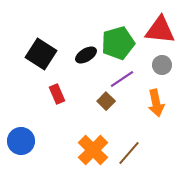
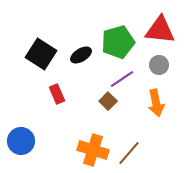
green pentagon: moved 1 px up
black ellipse: moved 5 px left
gray circle: moved 3 px left
brown square: moved 2 px right
orange cross: rotated 28 degrees counterclockwise
